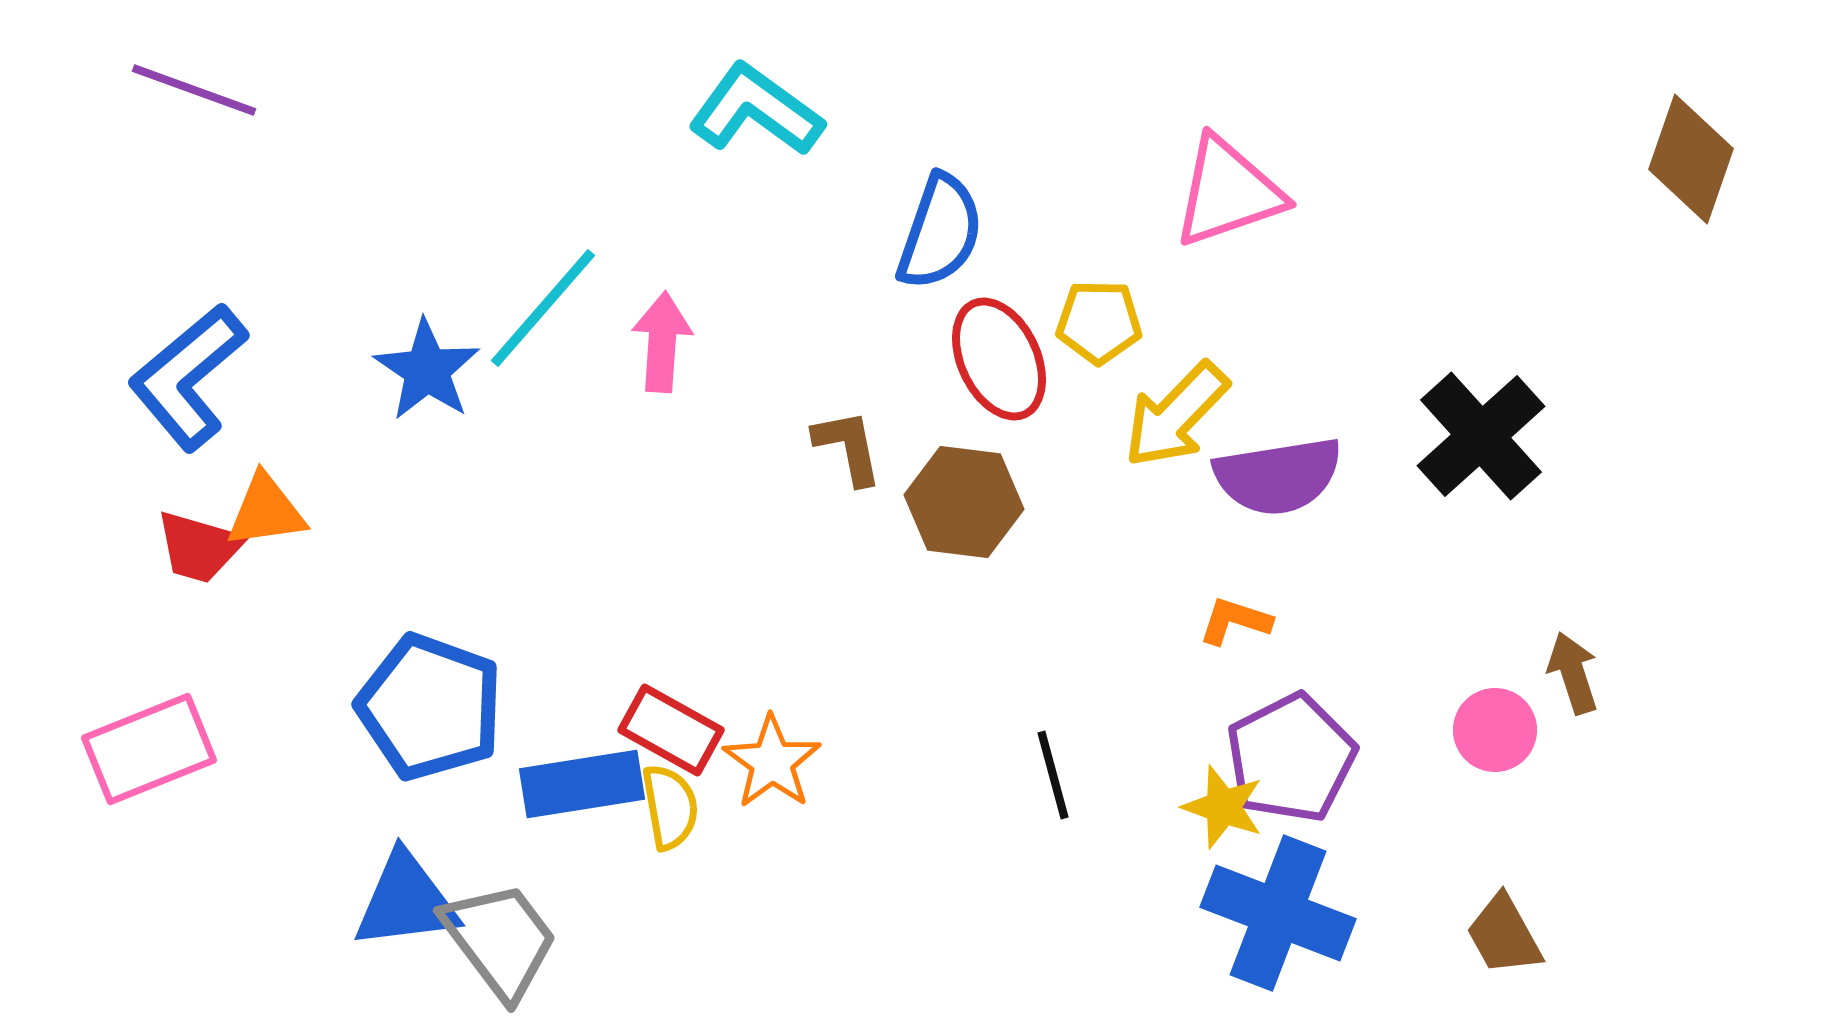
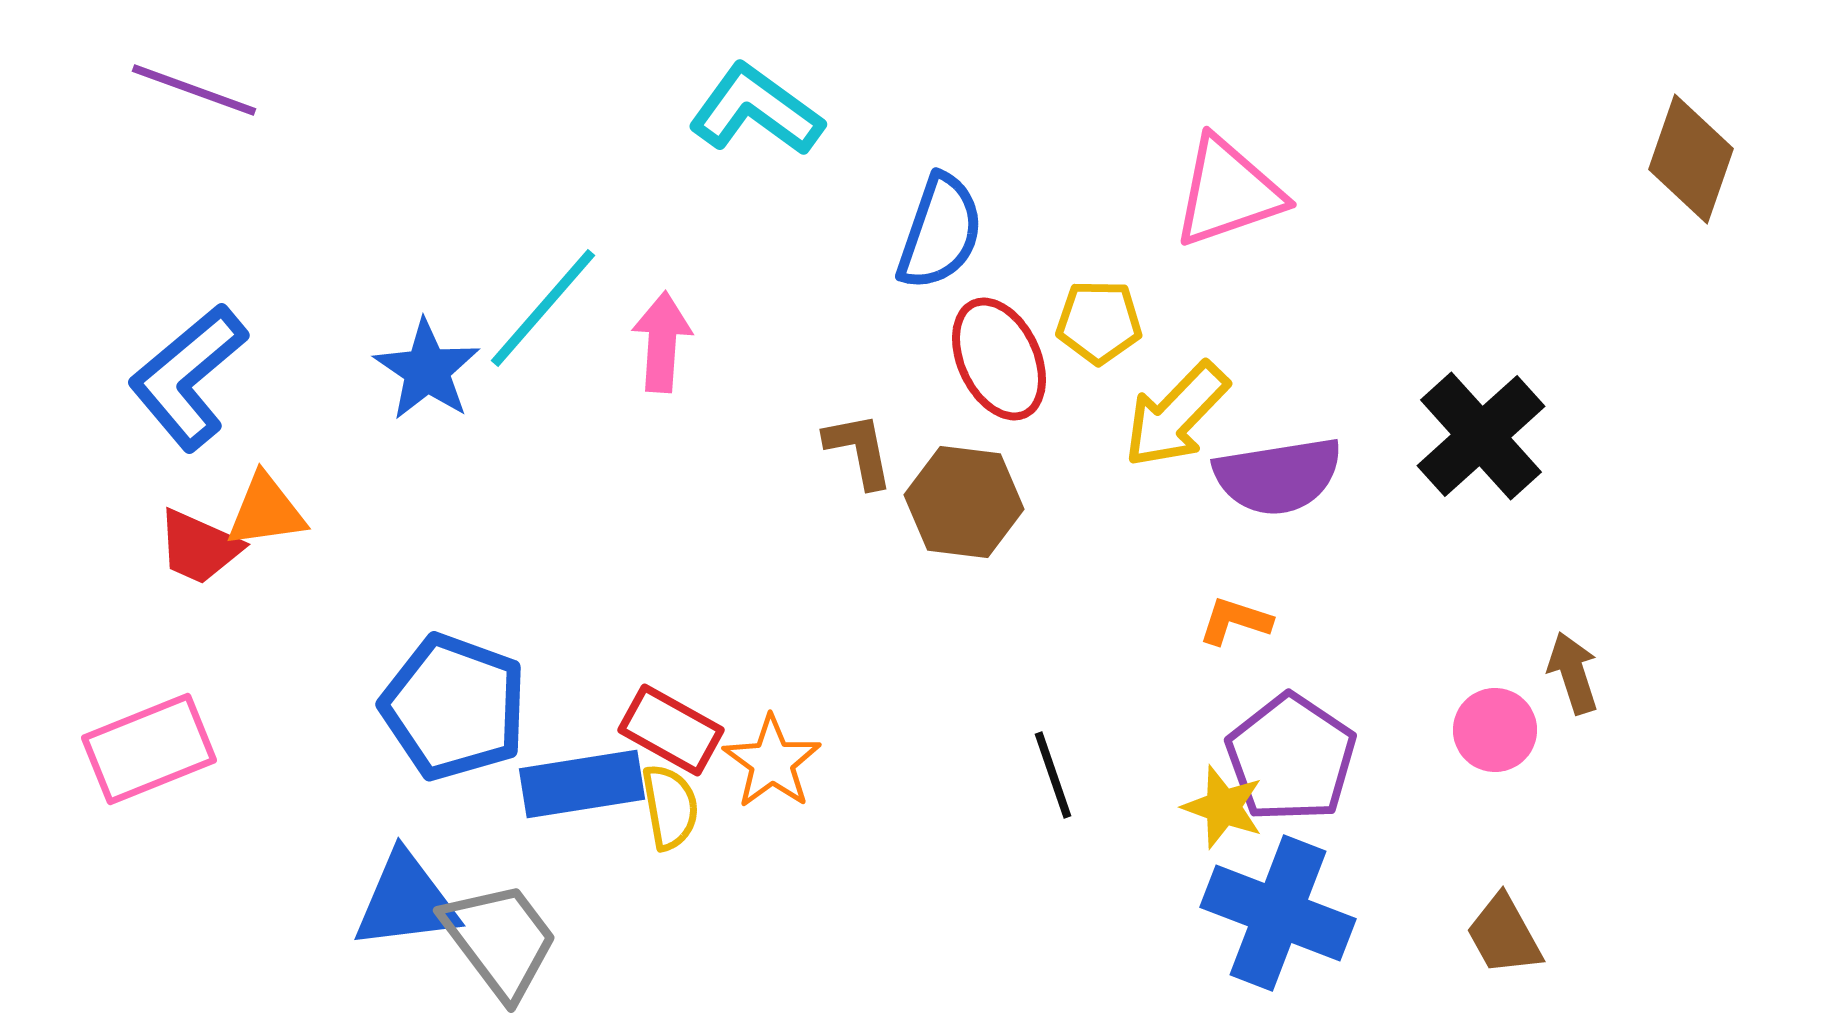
brown L-shape: moved 11 px right, 3 px down
red trapezoid: rotated 8 degrees clockwise
blue pentagon: moved 24 px right
purple pentagon: rotated 11 degrees counterclockwise
black line: rotated 4 degrees counterclockwise
